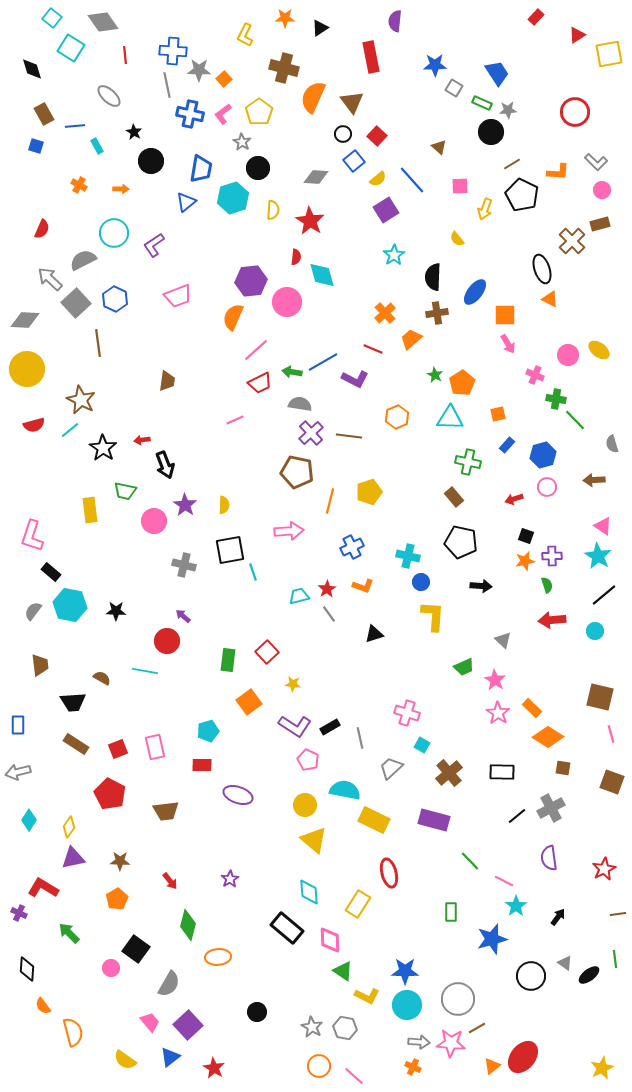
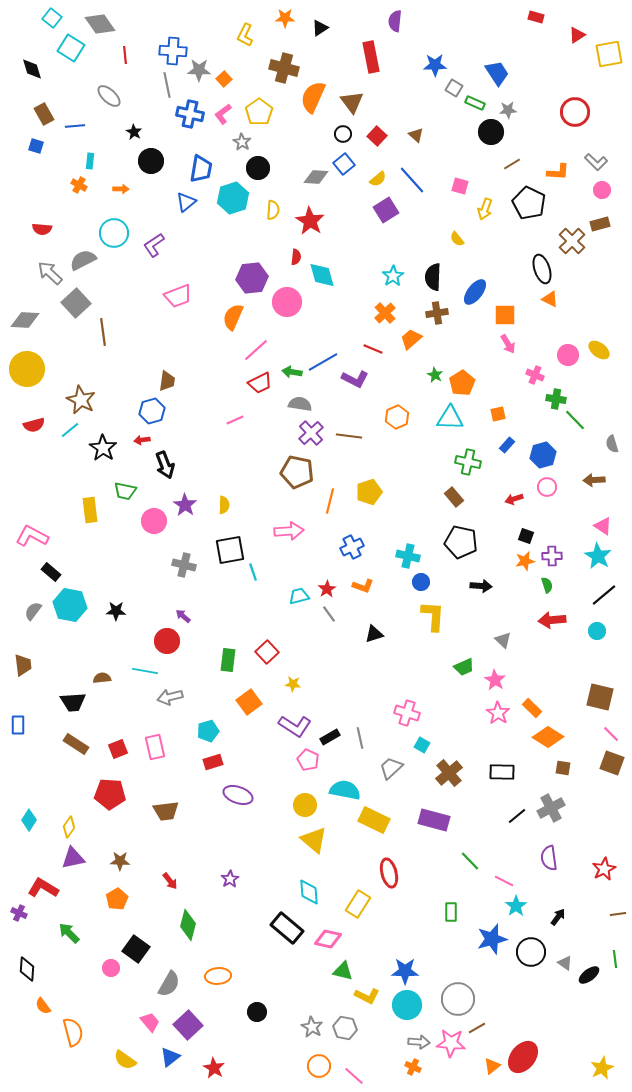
red rectangle at (536, 17): rotated 63 degrees clockwise
gray diamond at (103, 22): moved 3 px left, 2 px down
green rectangle at (482, 103): moved 7 px left
cyan rectangle at (97, 146): moved 7 px left, 15 px down; rotated 35 degrees clockwise
brown triangle at (439, 147): moved 23 px left, 12 px up
blue square at (354, 161): moved 10 px left, 3 px down
pink square at (460, 186): rotated 18 degrees clockwise
black pentagon at (522, 195): moved 7 px right, 8 px down
red semicircle at (42, 229): rotated 72 degrees clockwise
cyan star at (394, 255): moved 1 px left, 21 px down
gray arrow at (50, 279): moved 6 px up
purple hexagon at (251, 281): moved 1 px right, 3 px up
blue hexagon at (115, 299): moved 37 px right, 112 px down; rotated 20 degrees clockwise
brown line at (98, 343): moved 5 px right, 11 px up
pink L-shape at (32, 536): rotated 100 degrees clockwise
cyan circle at (595, 631): moved 2 px right
brown trapezoid at (40, 665): moved 17 px left
brown semicircle at (102, 678): rotated 36 degrees counterclockwise
black rectangle at (330, 727): moved 10 px down
pink line at (611, 734): rotated 30 degrees counterclockwise
red rectangle at (202, 765): moved 11 px right, 3 px up; rotated 18 degrees counterclockwise
gray arrow at (18, 772): moved 152 px right, 75 px up
brown square at (612, 782): moved 19 px up
red pentagon at (110, 794): rotated 24 degrees counterclockwise
pink diamond at (330, 940): moved 2 px left, 1 px up; rotated 76 degrees counterclockwise
orange ellipse at (218, 957): moved 19 px down
green triangle at (343, 971): rotated 20 degrees counterclockwise
black circle at (531, 976): moved 24 px up
